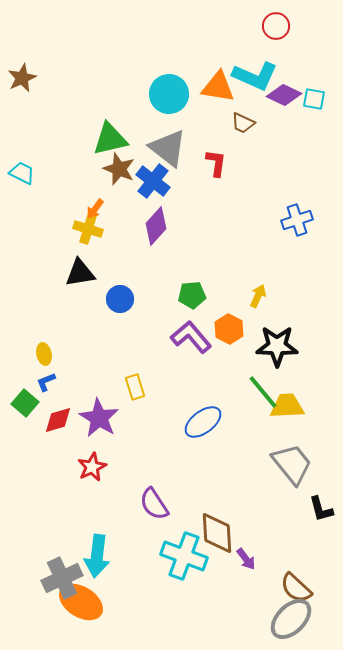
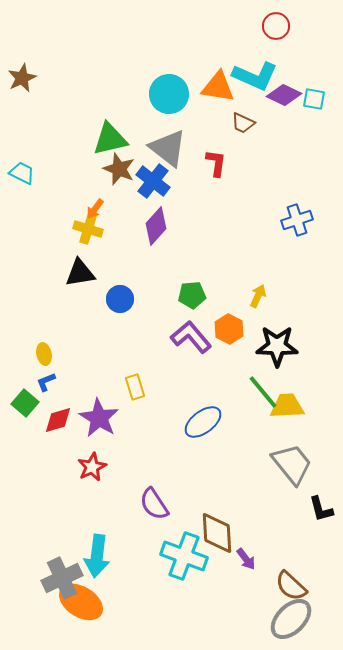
brown semicircle at (296, 588): moved 5 px left, 2 px up
